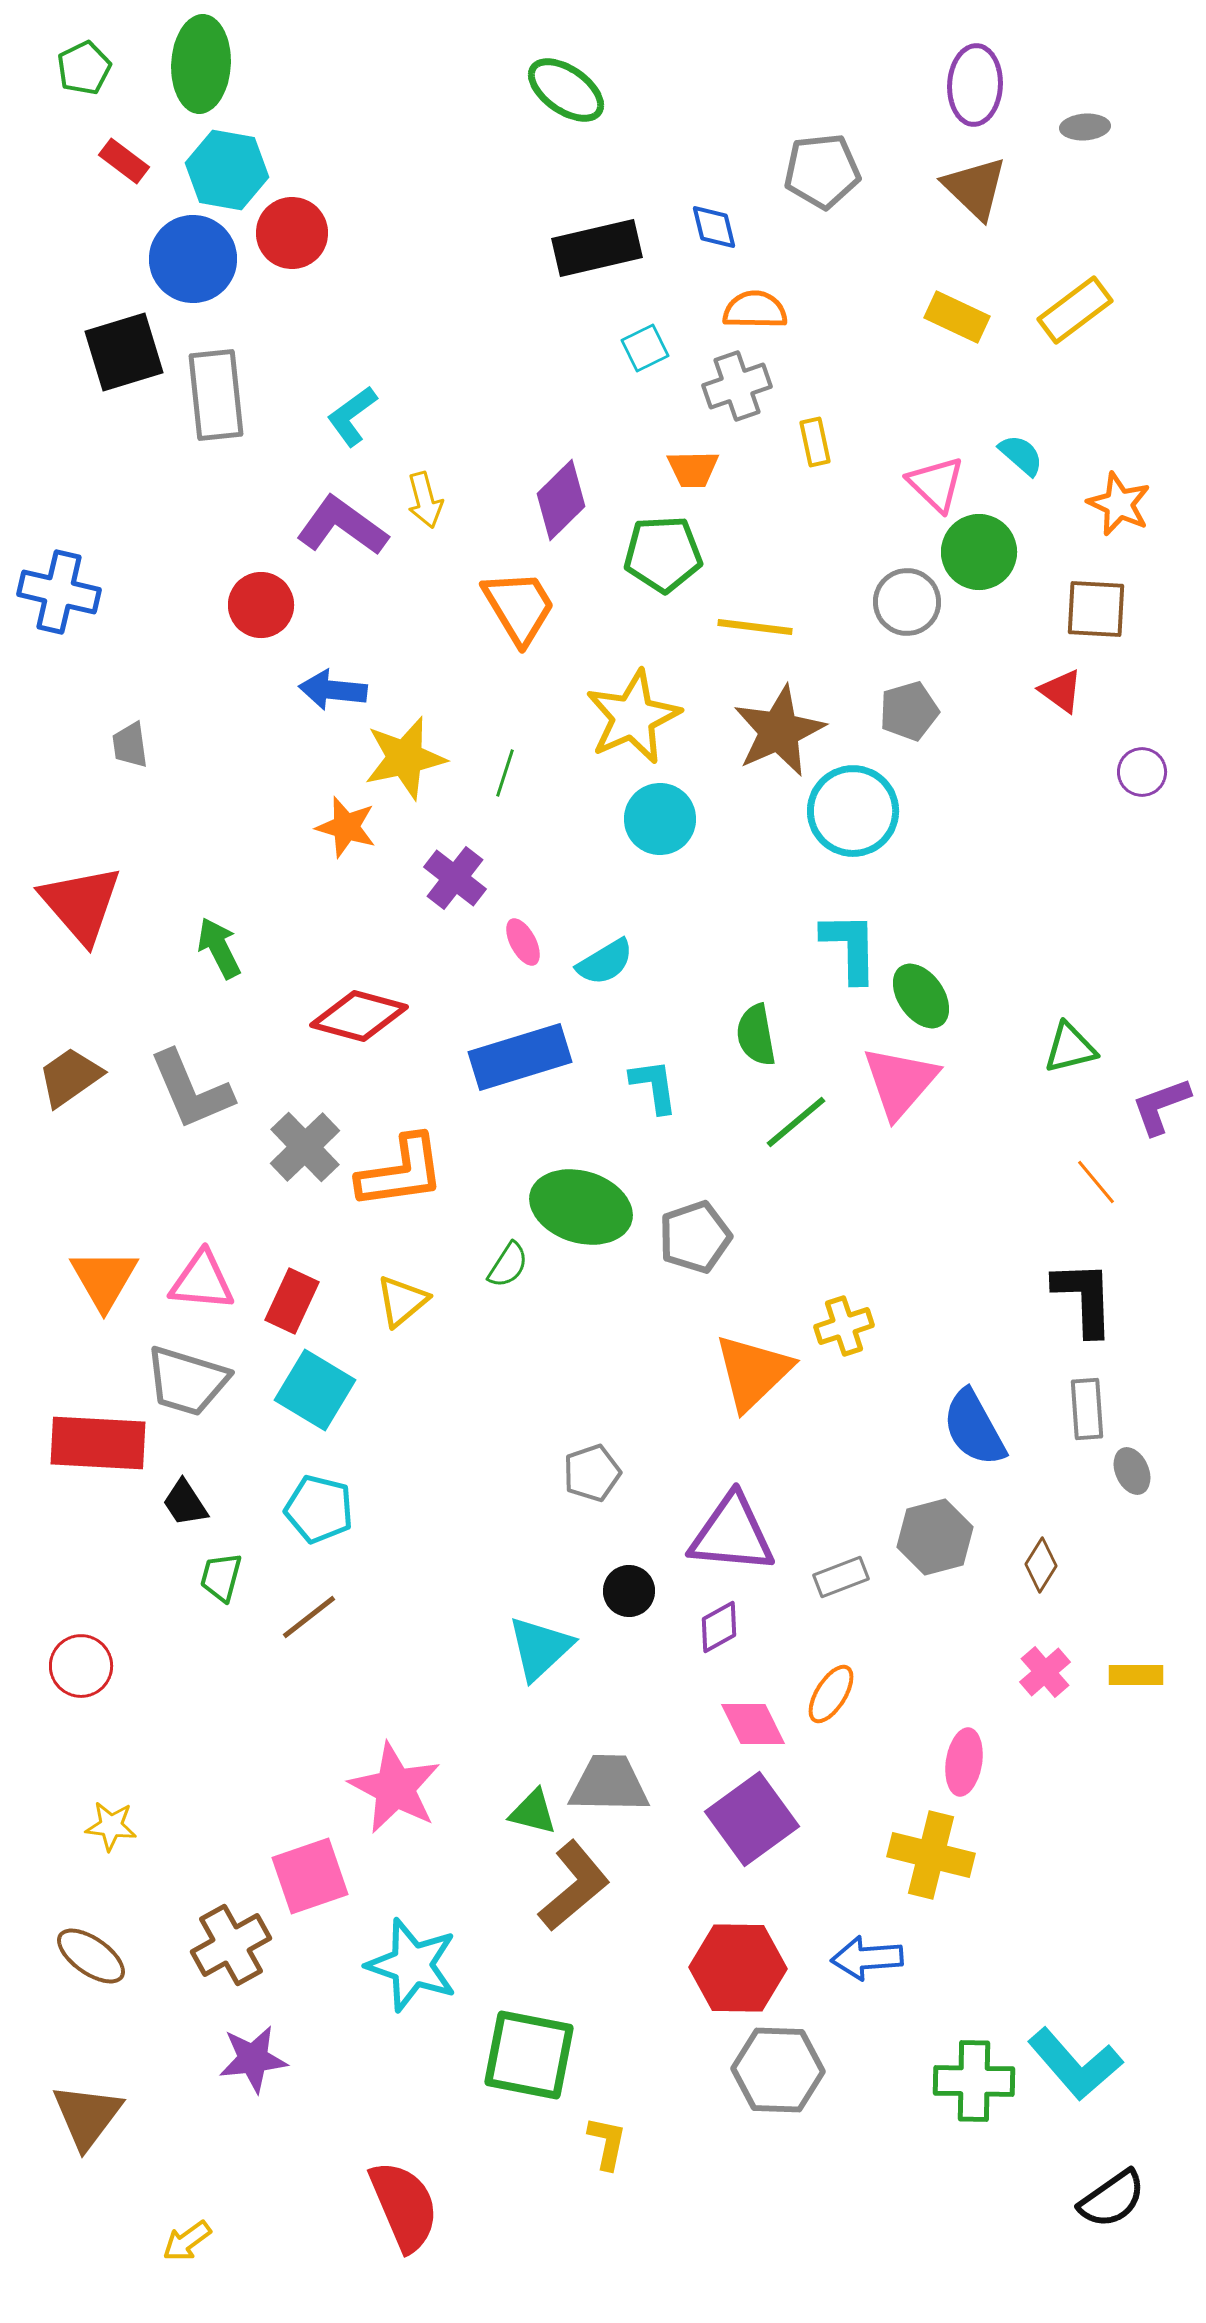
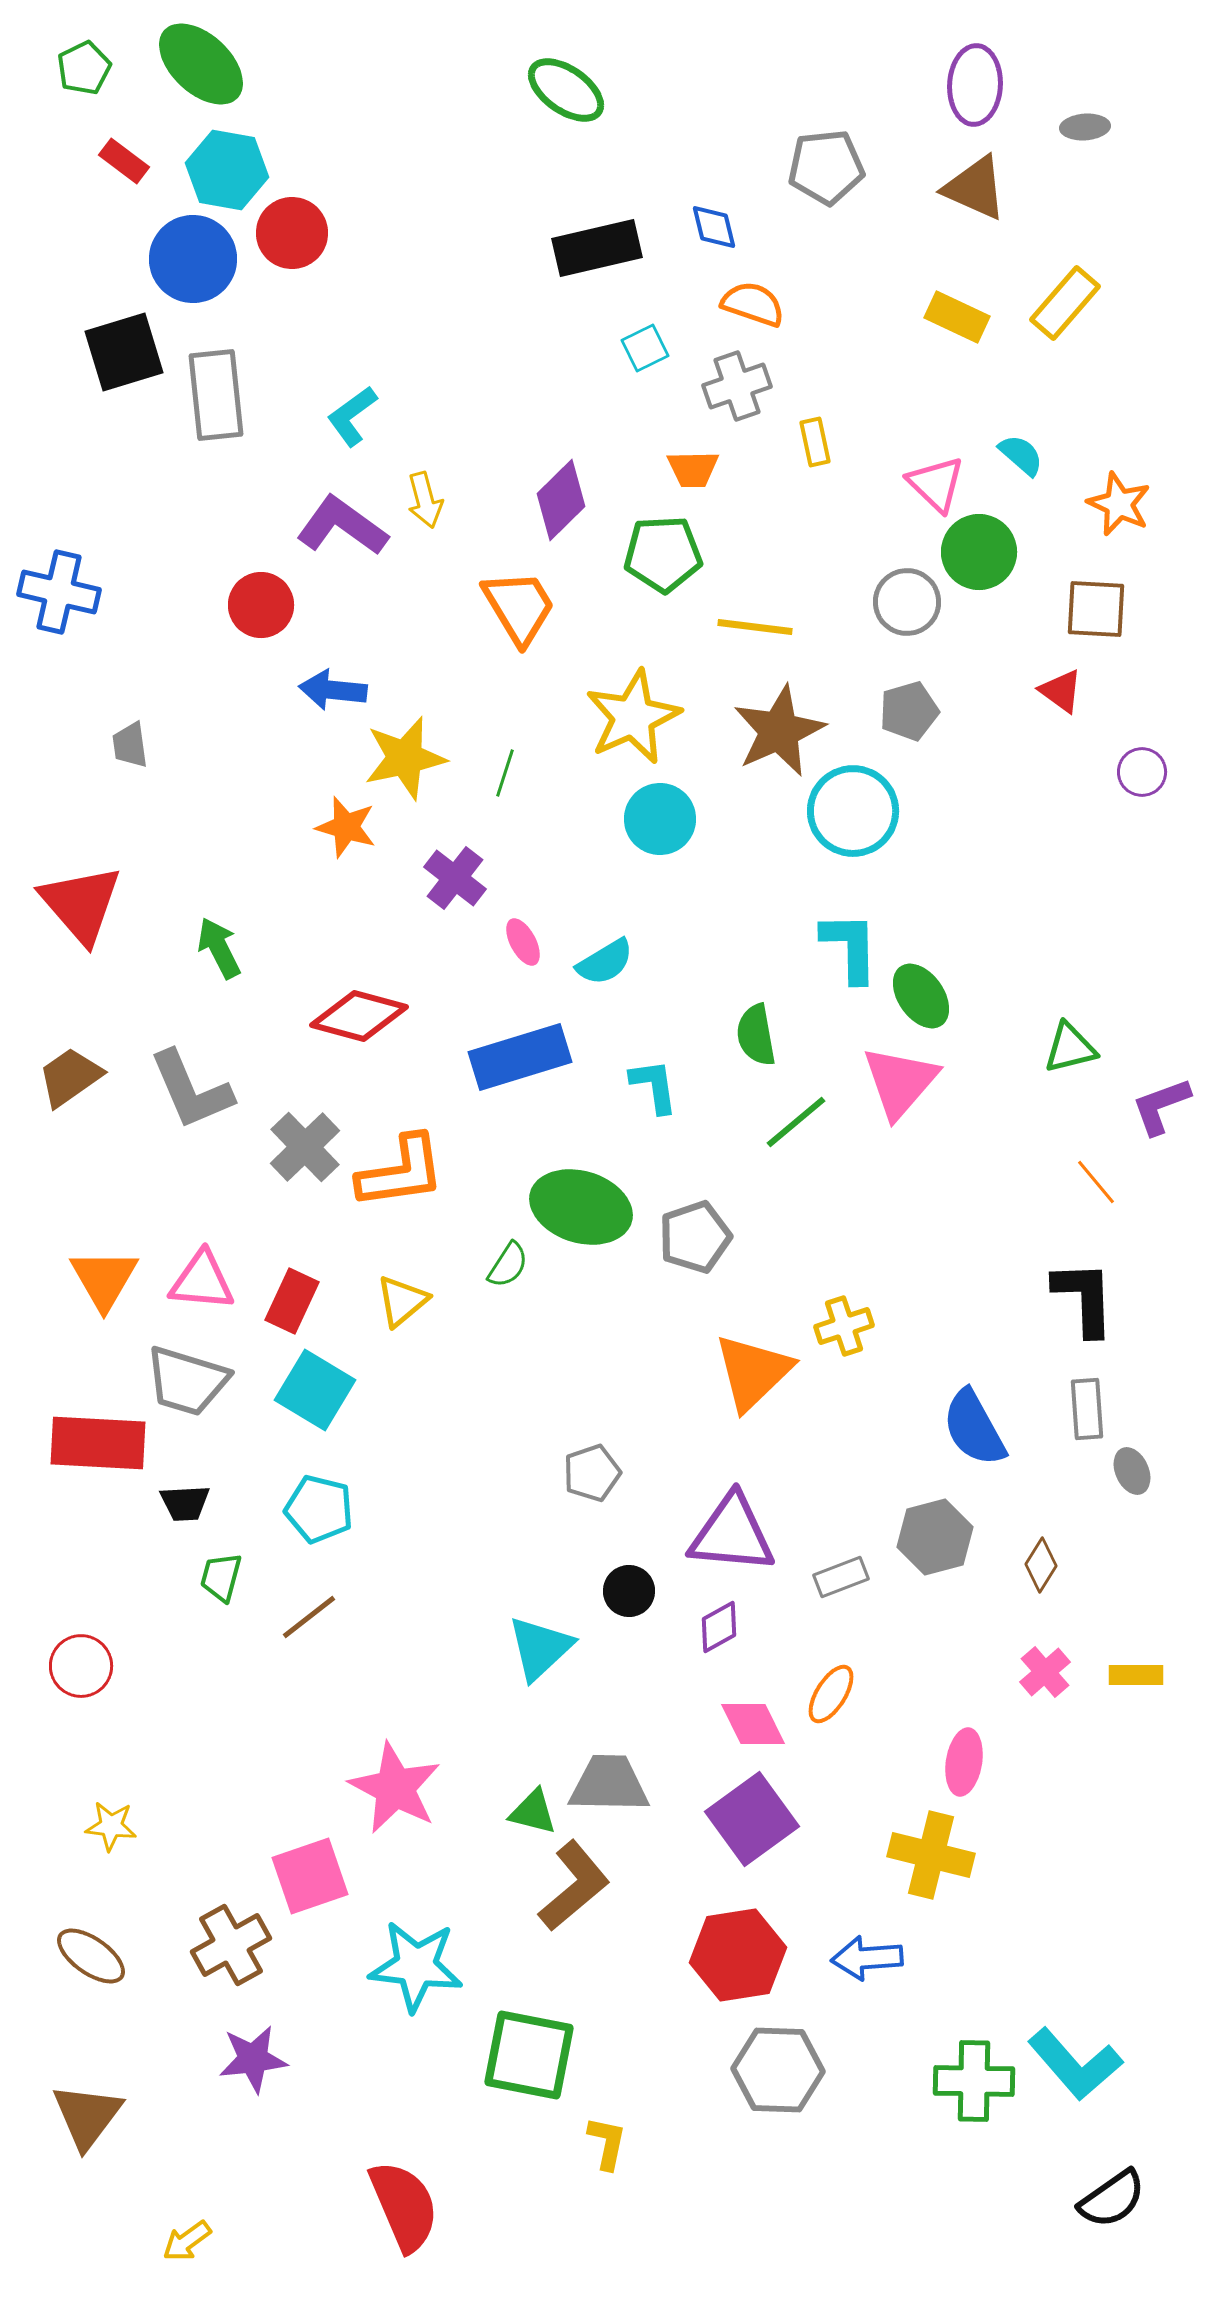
green ellipse at (201, 64): rotated 50 degrees counterclockwise
gray pentagon at (822, 171): moved 4 px right, 4 px up
brown triangle at (975, 188): rotated 20 degrees counterclockwise
orange semicircle at (755, 310): moved 2 px left, 6 px up; rotated 18 degrees clockwise
yellow rectangle at (1075, 310): moved 10 px left, 7 px up; rotated 12 degrees counterclockwise
black trapezoid at (185, 1503): rotated 60 degrees counterclockwise
cyan star at (412, 1965): moved 4 px right, 1 px down; rotated 12 degrees counterclockwise
red hexagon at (738, 1968): moved 13 px up; rotated 10 degrees counterclockwise
